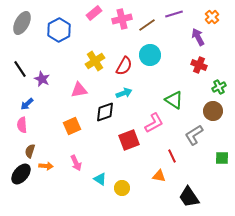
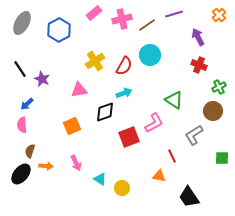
orange cross: moved 7 px right, 2 px up
red square: moved 3 px up
